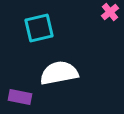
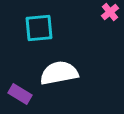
cyan square: rotated 8 degrees clockwise
purple rectangle: moved 3 px up; rotated 20 degrees clockwise
